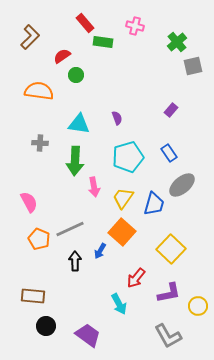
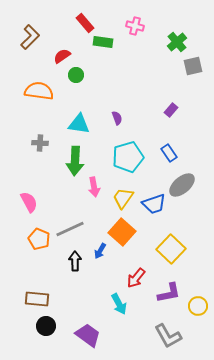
blue trapezoid: rotated 55 degrees clockwise
brown rectangle: moved 4 px right, 3 px down
